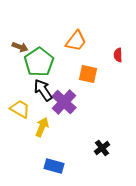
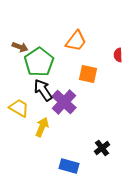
yellow trapezoid: moved 1 px left, 1 px up
blue rectangle: moved 15 px right
